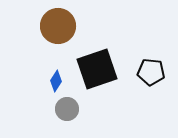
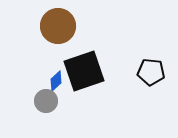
black square: moved 13 px left, 2 px down
blue diamond: rotated 15 degrees clockwise
gray circle: moved 21 px left, 8 px up
